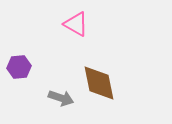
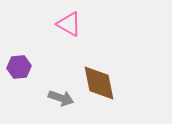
pink triangle: moved 7 px left
